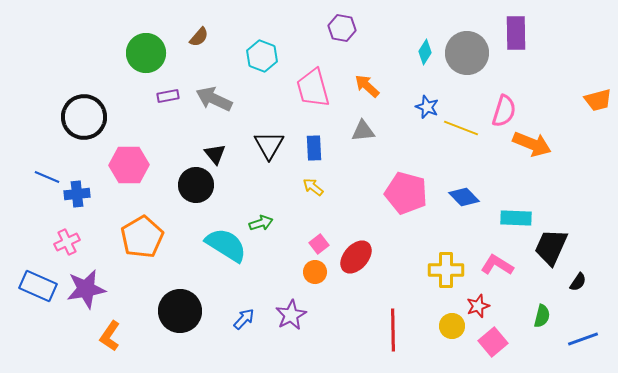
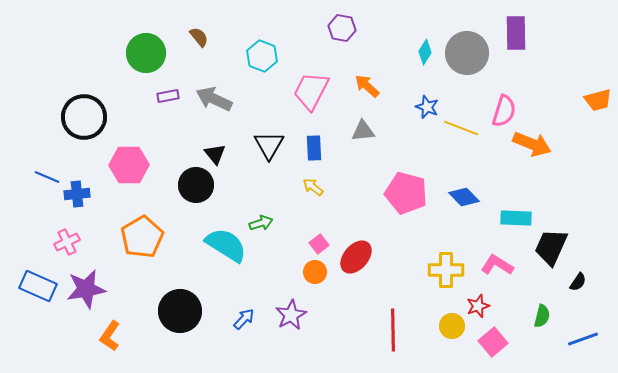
brown semicircle at (199, 37): rotated 80 degrees counterclockwise
pink trapezoid at (313, 88): moved 2 px left, 3 px down; rotated 42 degrees clockwise
